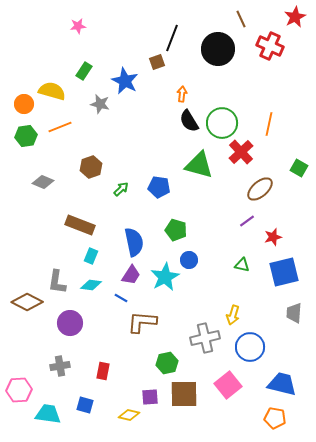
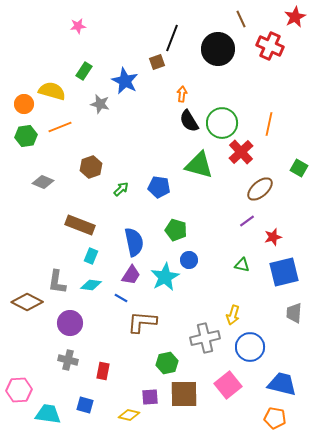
gray cross at (60, 366): moved 8 px right, 6 px up; rotated 24 degrees clockwise
